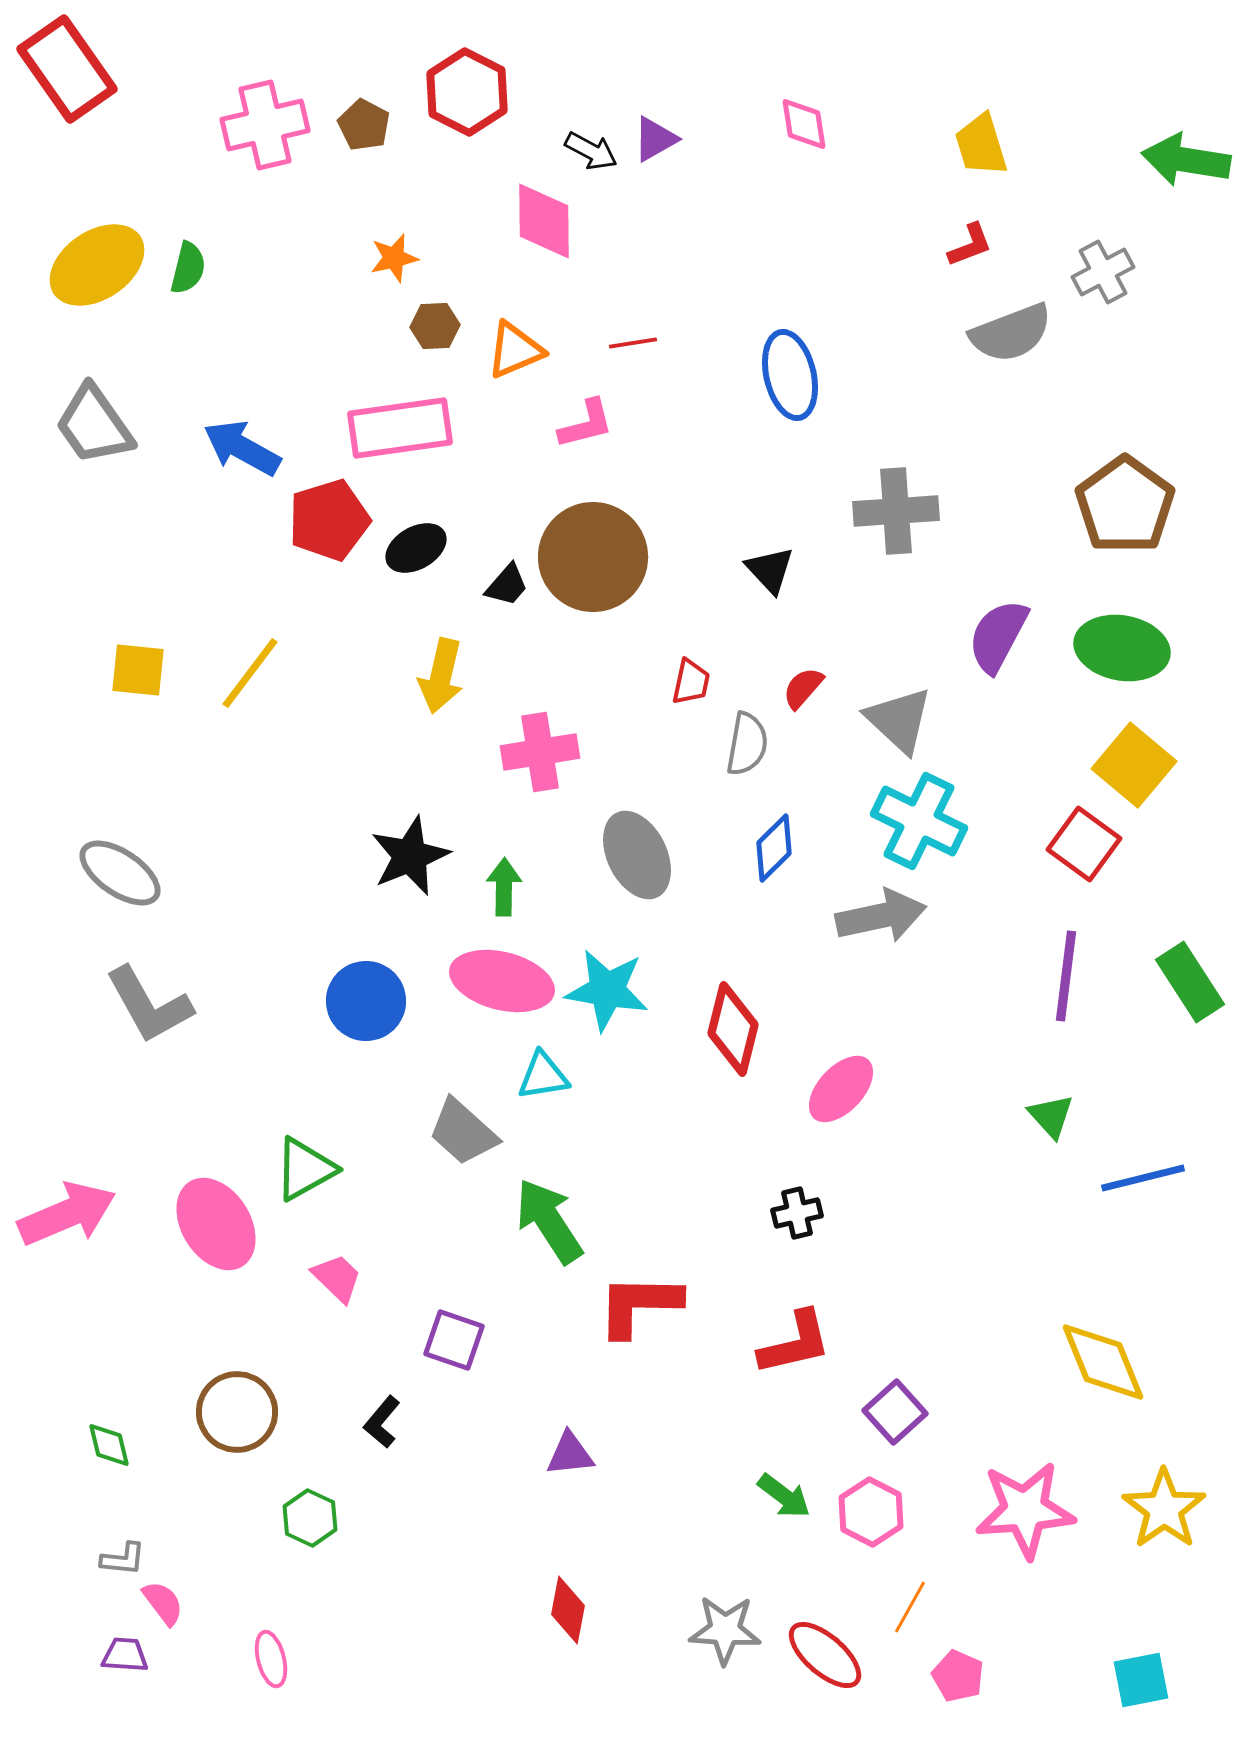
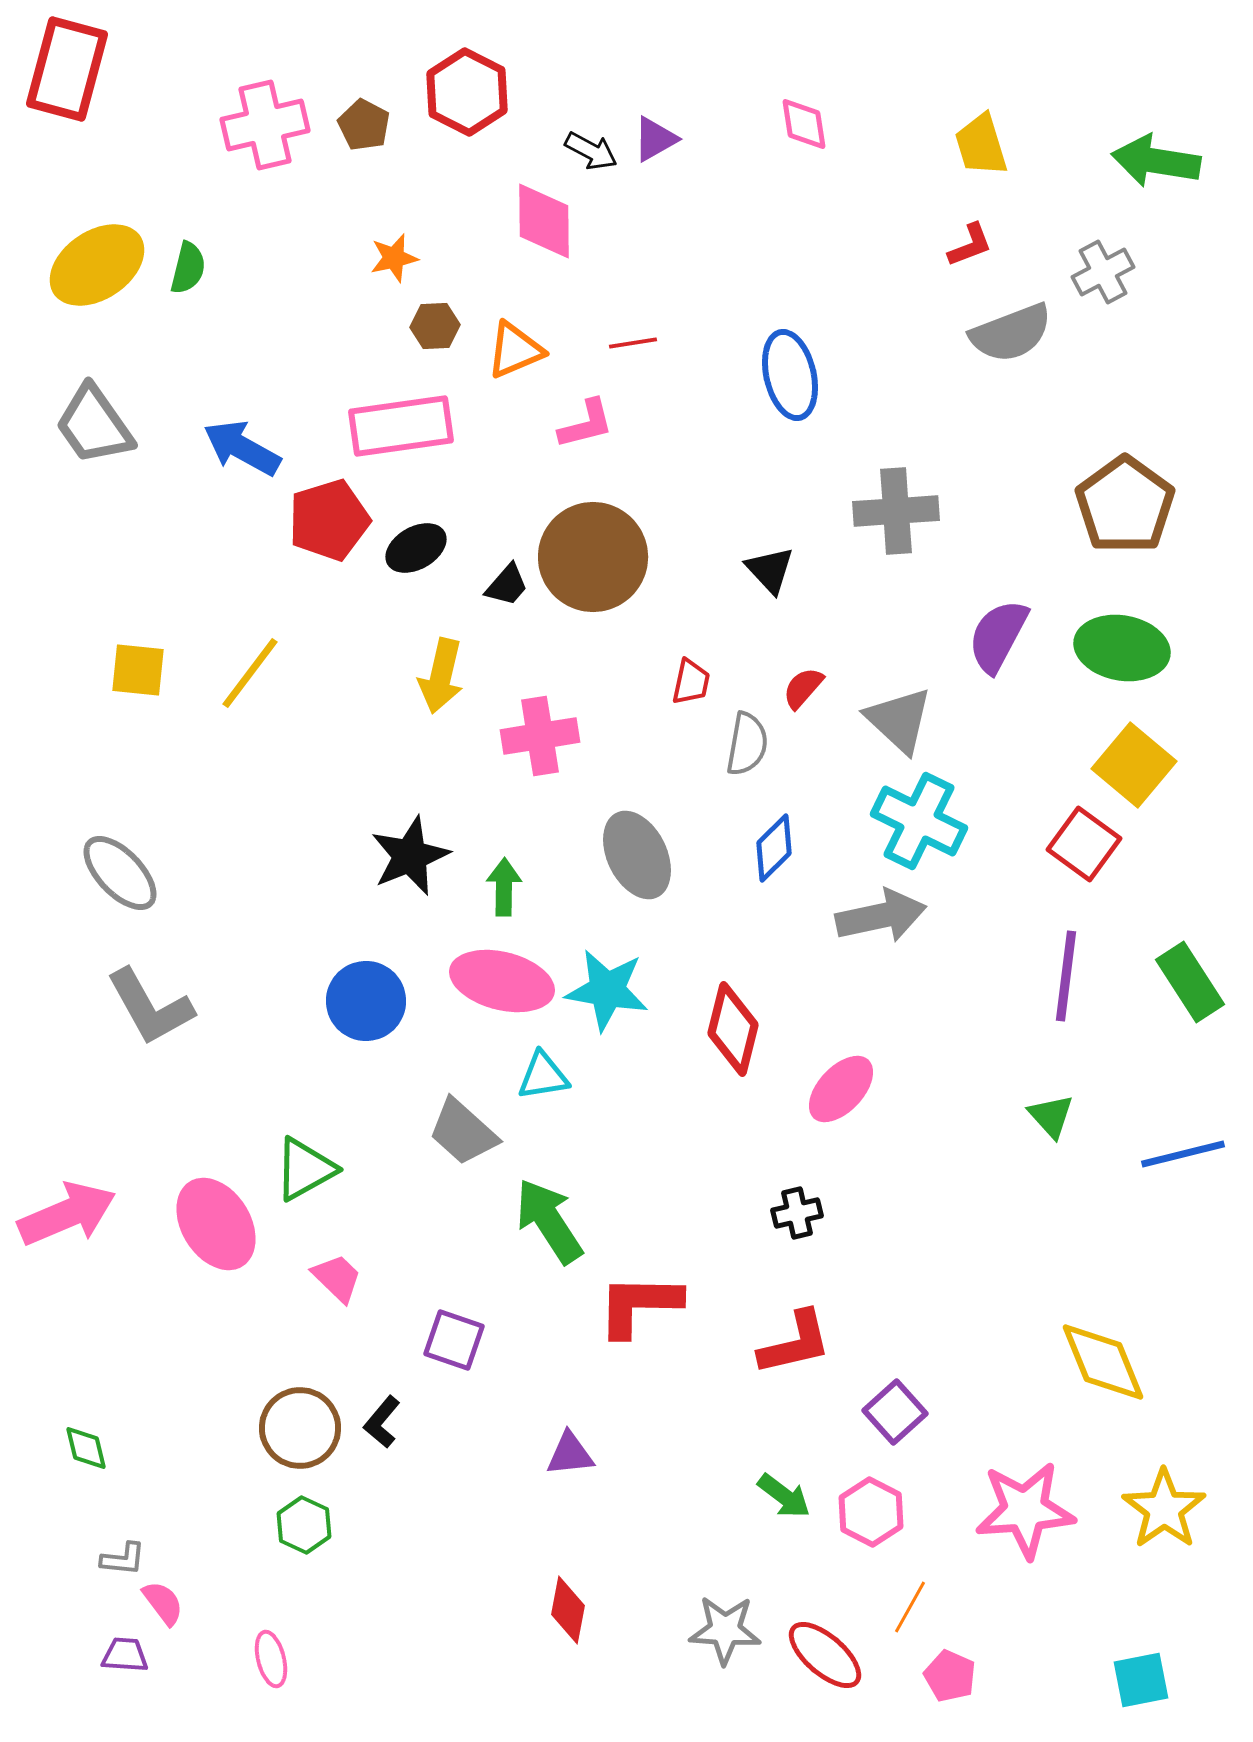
red rectangle at (67, 69): rotated 50 degrees clockwise
green arrow at (1186, 160): moved 30 px left, 1 px down
pink rectangle at (400, 428): moved 1 px right, 2 px up
pink cross at (540, 752): moved 16 px up
gray ellipse at (120, 873): rotated 12 degrees clockwise
gray L-shape at (149, 1005): moved 1 px right, 2 px down
blue line at (1143, 1178): moved 40 px right, 24 px up
brown circle at (237, 1412): moved 63 px right, 16 px down
green diamond at (109, 1445): moved 23 px left, 3 px down
green hexagon at (310, 1518): moved 6 px left, 7 px down
pink pentagon at (958, 1676): moved 8 px left
